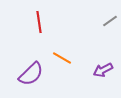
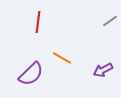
red line: moved 1 px left; rotated 15 degrees clockwise
